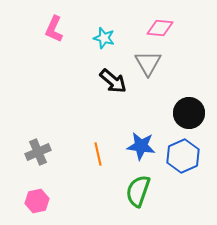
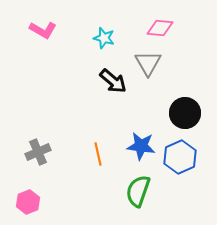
pink L-shape: moved 11 px left, 1 px down; rotated 84 degrees counterclockwise
black circle: moved 4 px left
blue hexagon: moved 3 px left, 1 px down
pink hexagon: moved 9 px left, 1 px down; rotated 10 degrees counterclockwise
